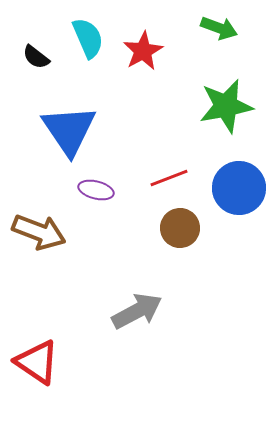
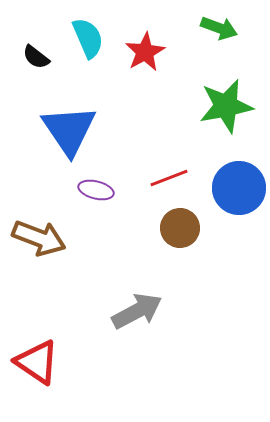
red star: moved 2 px right, 1 px down
brown arrow: moved 6 px down
